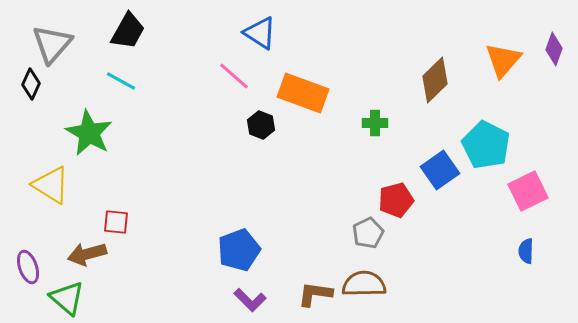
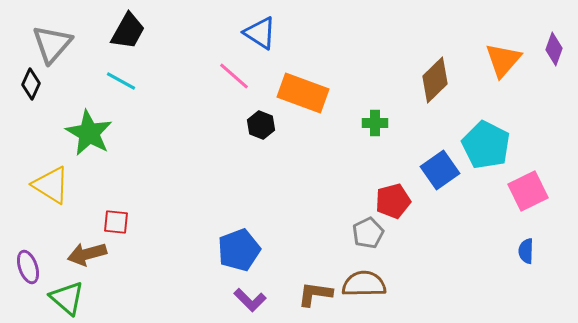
red pentagon: moved 3 px left, 1 px down
